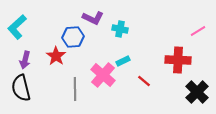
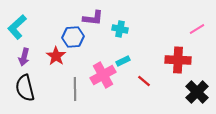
purple L-shape: rotated 20 degrees counterclockwise
pink line: moved 1 px left, 2 px up
purple arrow: moved 1 px left, 3 px up
pink cross: rotated 20 degrees clockwise
black semicircle: moved 4 px right
